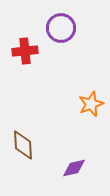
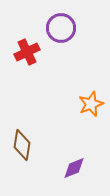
red cross: moved 2 px right, 1 px down; rotated 20 degrees counterclockwise
brown diamond: moved 1 px left; rotated 12 degrees clockwise
purple diamond: rotated 10 degrees counterclockwise
